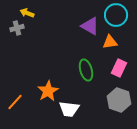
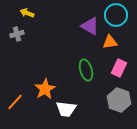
gray cross: moved 6 px down
orange star: moved 3 px left, 2 px up
white trapezoid: moved 3 px left
